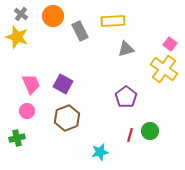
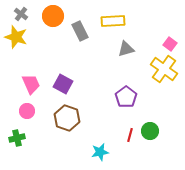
yellow star: moved 1 px left
brown hexagon: rotated 20 degrees counterclockwise
